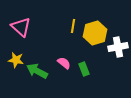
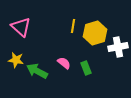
green rectangle: moved 2 px right, 1 px up
